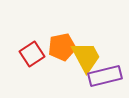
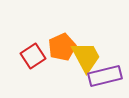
orange pentagon: rotated 12 degrees counterclockwise
red square: moved 1 px right, 2 px down
